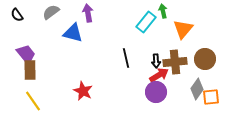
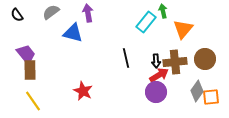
gray diamond: moved 2 px down
